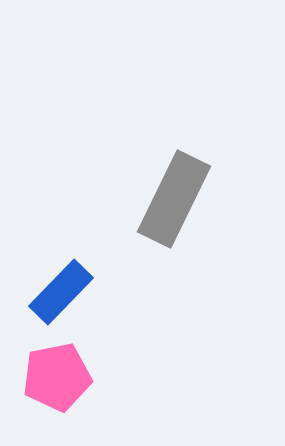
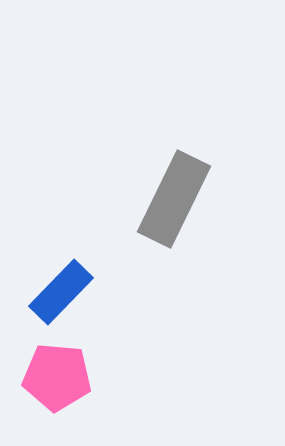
pink pentagon: rotated 16 degrees clockwise
